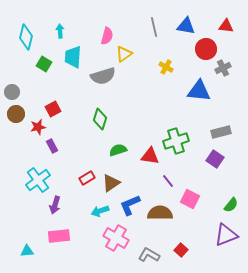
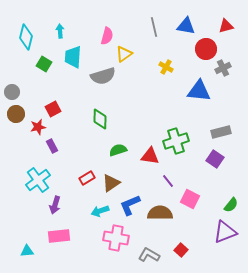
red triangle at (226, 26): rotated 21 degrees counterclockwise
green diamond at (100, 119): rotated 15 degrees counterclockwise
purple triangle at (226, 235): moved 1 px left, 3 px up
pink cross at (116, 238): rotated 20 degrees counterclockwise
